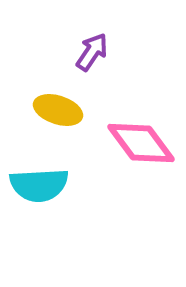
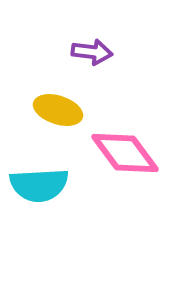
purple arrow: rotated 63 degrees clockwise
pink diamond: moved 16 px left, 10 px down
